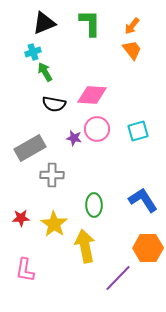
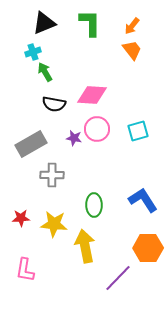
gray rectangle: moved 1 px right, 4 px up
yellow star: rotated 28 degrees counterclockwise
